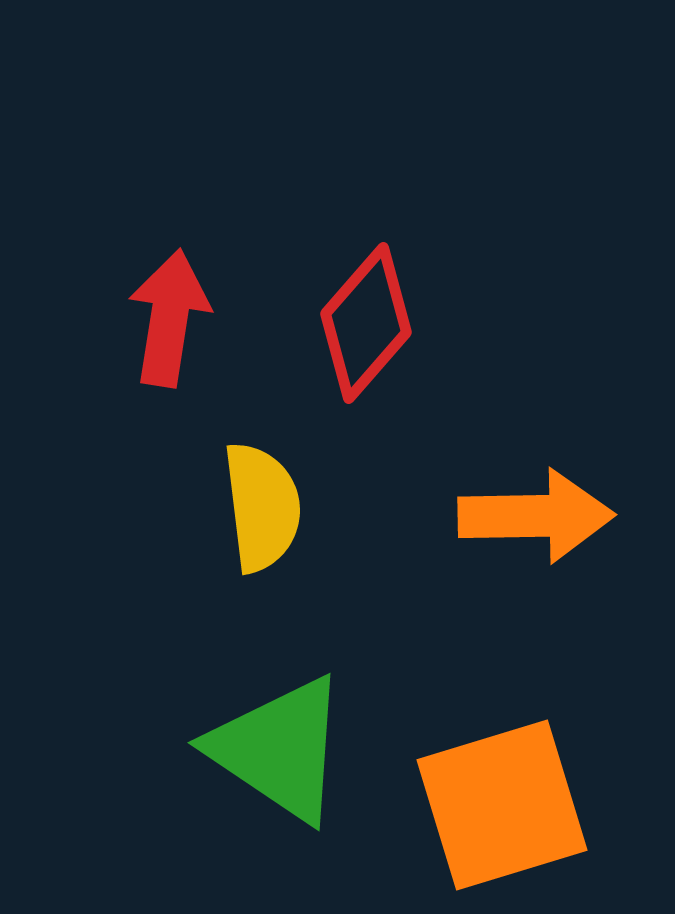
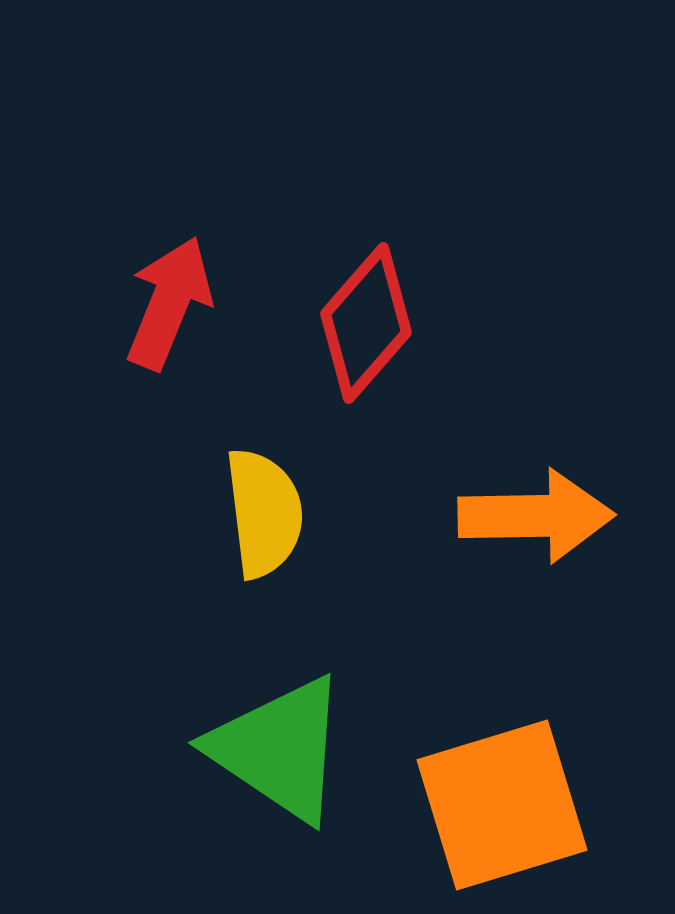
red arrow: moved 15 px up; rotated 13 degrees clockwise
yellow semicircle: moved 2 px right, 6 px down
